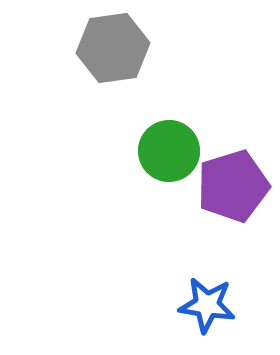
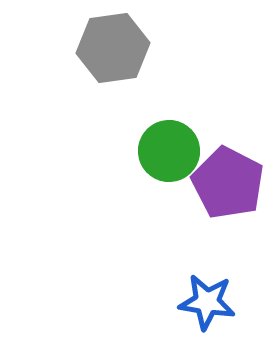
purple pentagon: moved 5 px left, 3 px up; rotated 28 degrees counterclockwise
blue star: moved 3 px up
